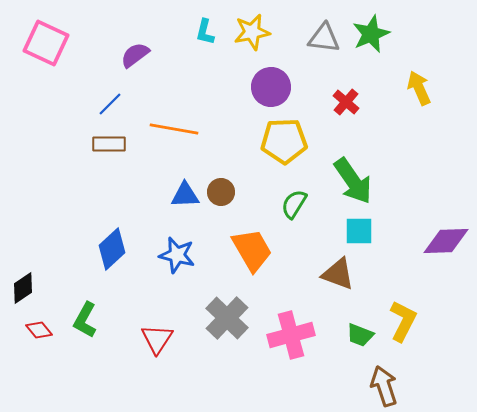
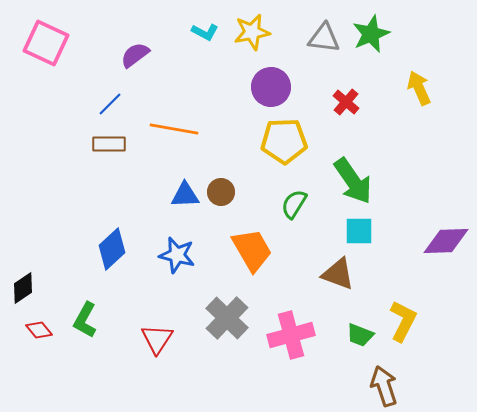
cyan L-shape: rotated 76 degrees counterclockwise
